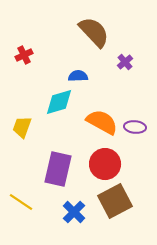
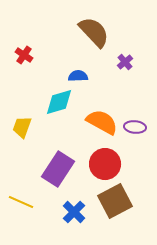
red cross: rotated 30 degrees counterclockwise
purple rectangle: rotated 20 degrees clockwise
yellow line: rotated 10 degrees counterclockwise
